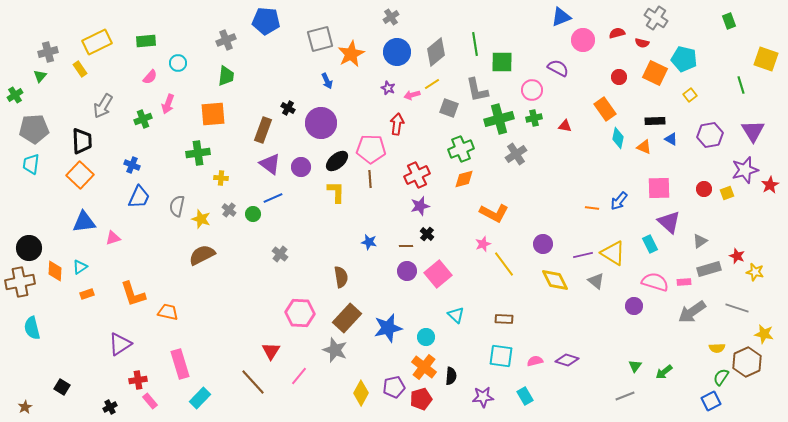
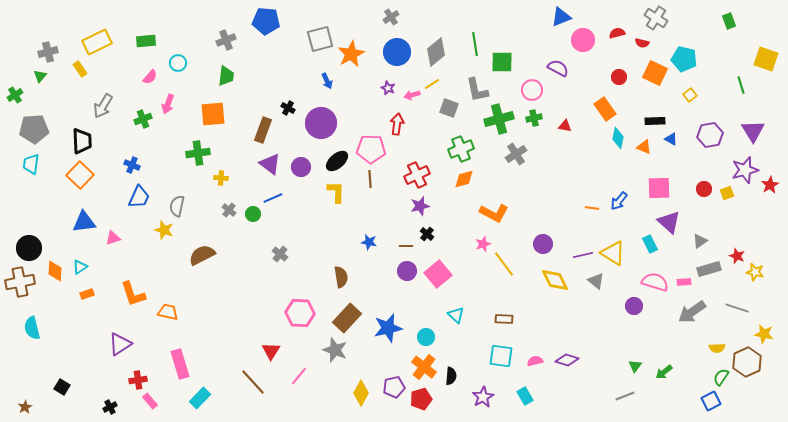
yellow star at (201, 219): moved 37 px left, 11 px down
purple star at (483, 397): rotated 25 degrees counterclockwise
